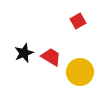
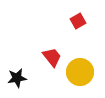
black star: moved 7 px left, 25 px down; rotated 12 degrees clockwise
red trapezoid: moved 1 px right; rotated 20 degrees clockwise
